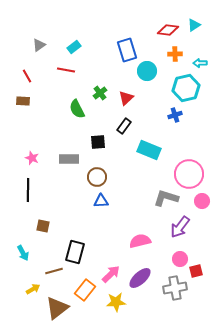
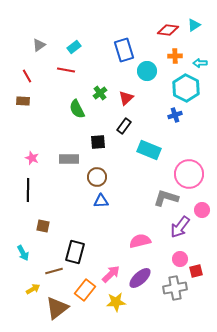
blue rectangle at (127, 50): moved 3 px left
orange cross at (175, 54): moved 2 px down
cyan hexagon at (186, 88): rotated 20 degrees counterclockwise
pink circle at (202, 201): moved 9 px down
